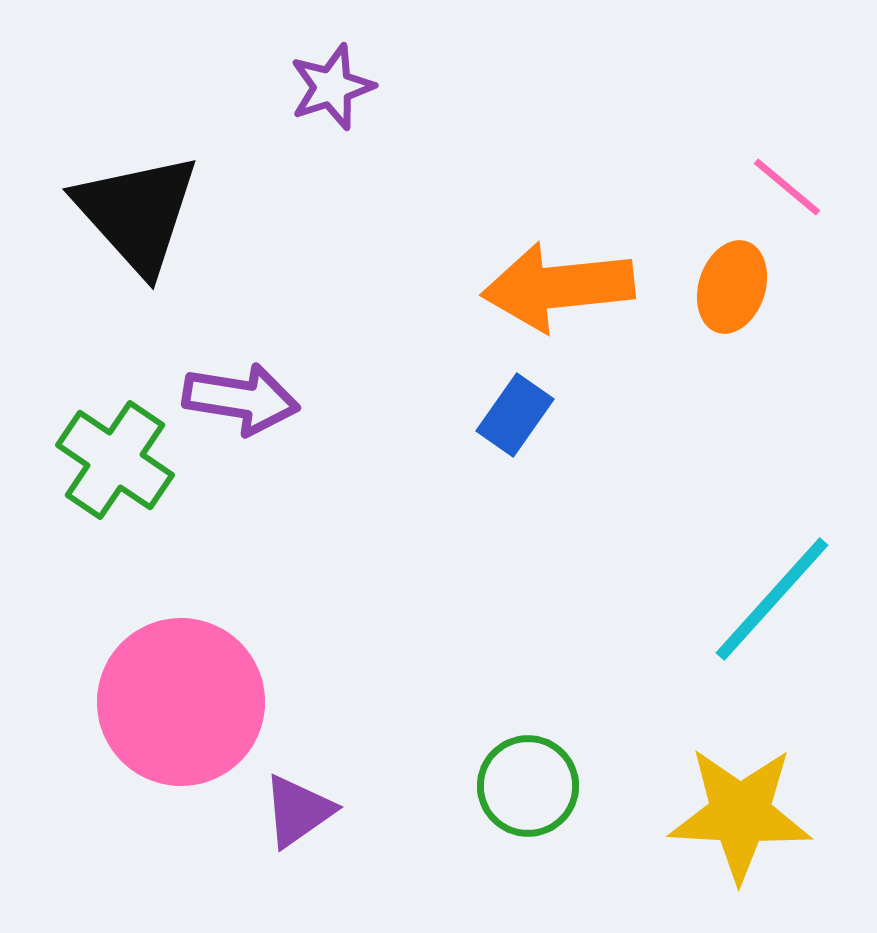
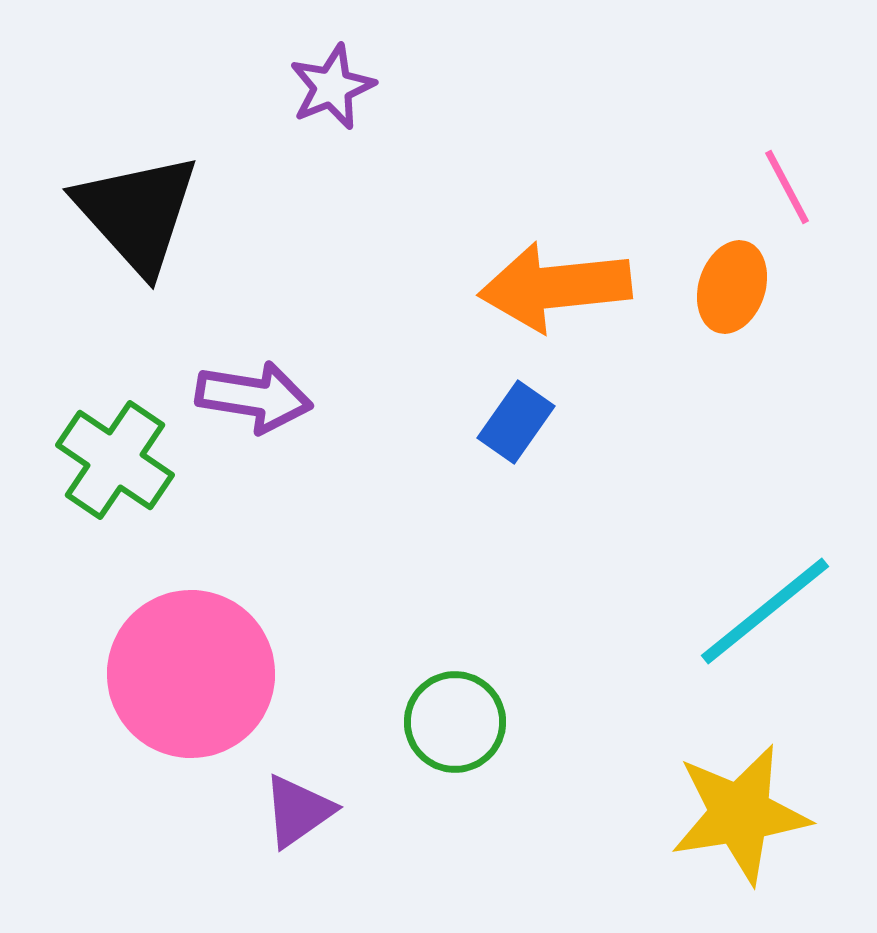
purple star: rotated 4 degrees counterclockwise
pink line: rotated 22 degrees clockwise
orange arrow: moved 3 px left
purple arrow: moved 13 px right, 2 px up
blue rectangle: moved 1 px right, 7 px down
cyan line: moved 7 px left, 12 px down; rotated 9 degrees clockwise
pink circle: moved 10 px right, 28 px up
green circle: moved 73 px left, 64 px up
yellow star: rotated 12 degrees counterclockwise
